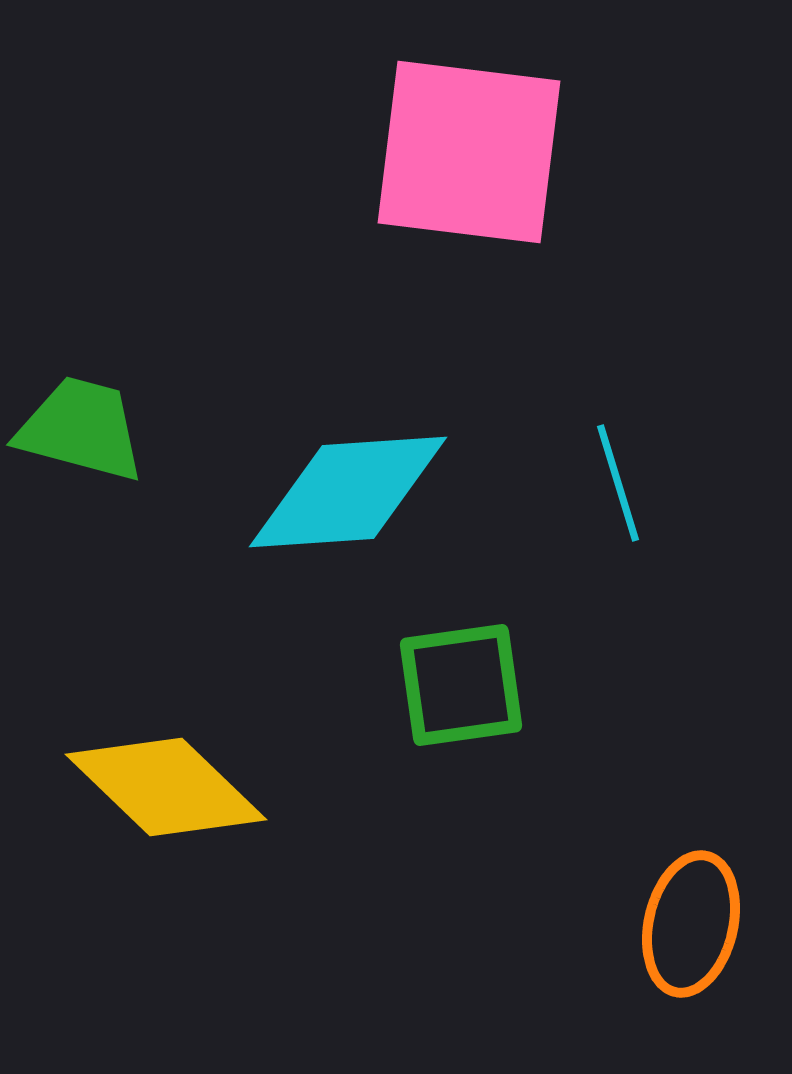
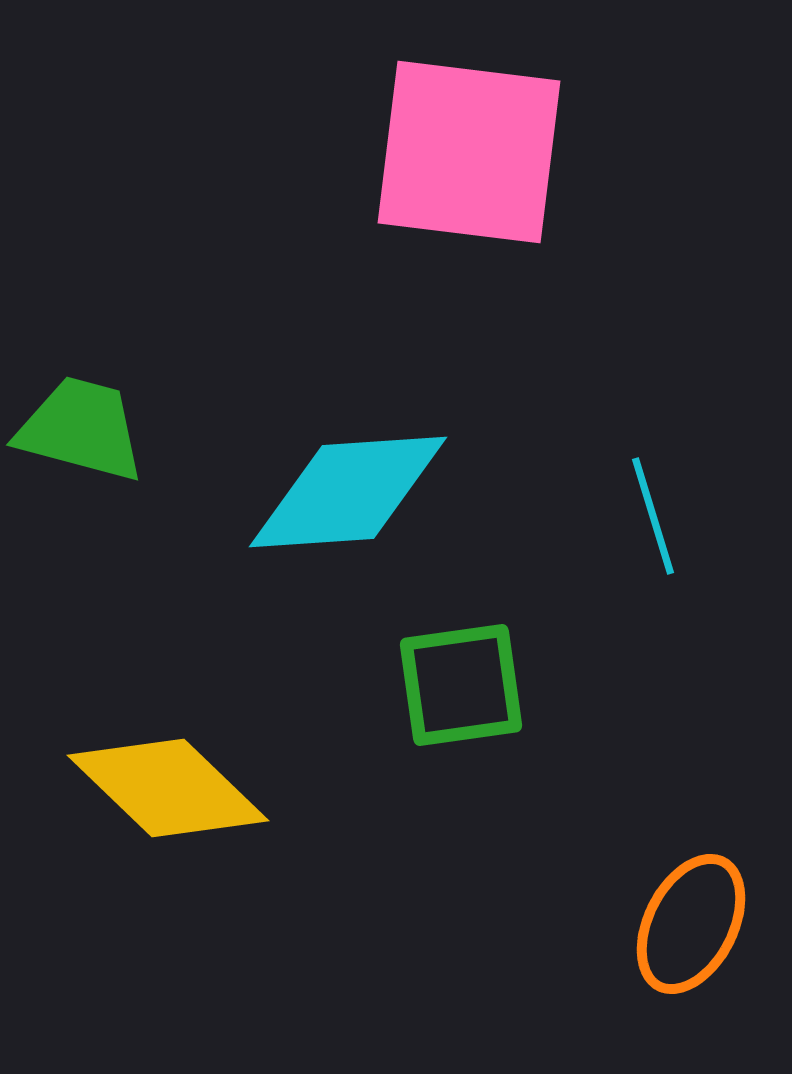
cyan line: moved 35 px right, 33 px down
yellow diamond: moved 2 px right, 1 px down
orange ellipse: rotated 14 degrees clockwise
